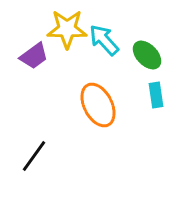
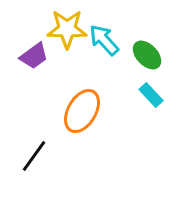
cyan rectangle: moved 5 px left; rotated 35 degrees counterclockwise
orange ellipse: moved 16 px left, 6 px down; rotated 57 degrees clockwise
